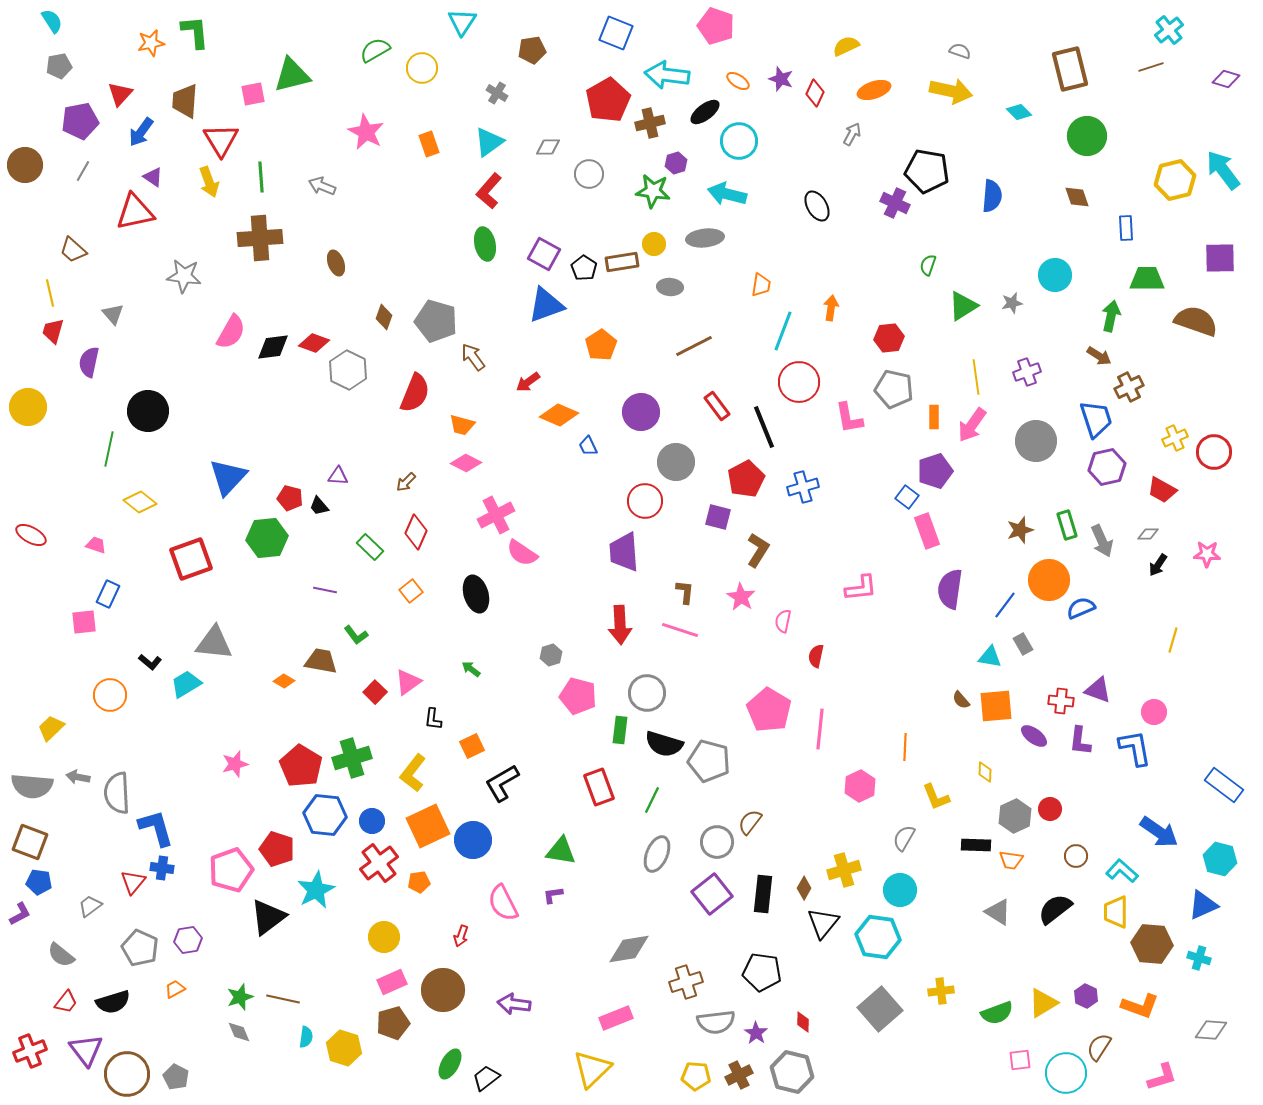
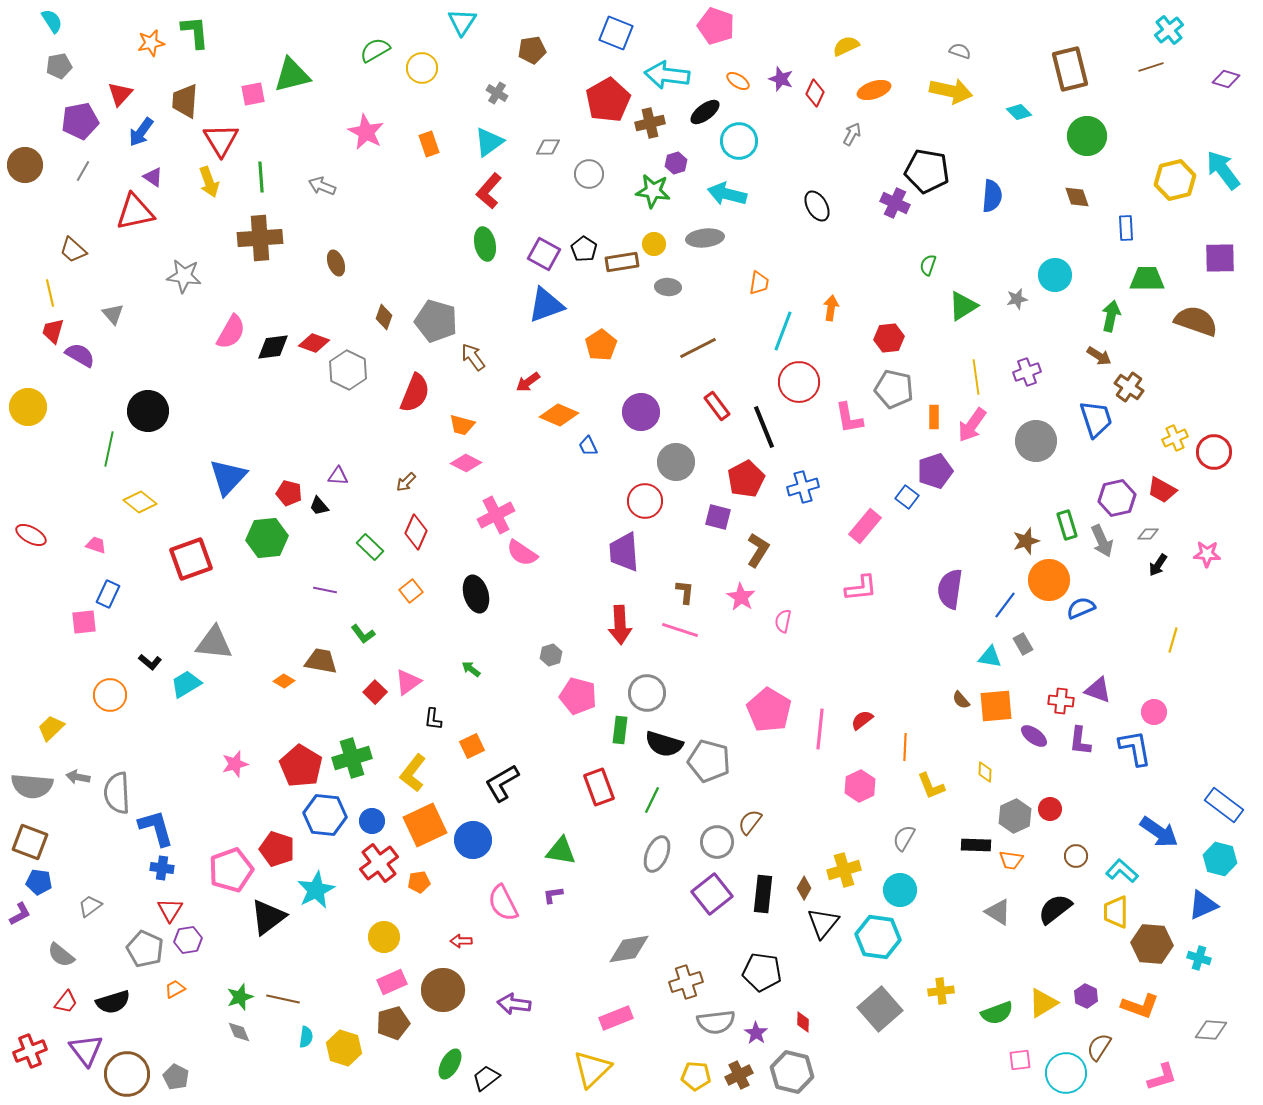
black pentagon at (584, 268): moved 19 px up
orange trapezoid at (761, 285): moved 2 px left, 2 px up
gray ellipse at (670, 287): moved 2 px left
gray star at (1012, 303): moved 5 px right, 4 px up
brown line at (694, 346): moved 4 px right, 2 px down
purple semicircle at (89, 362): moved 9 px left, 7 px up; rotated 108 degrees clockwise
brown cross at (1129, 387): rotated 28 degrees counterclockwise
purple hexagon at (1107, 467): moved 10 px right, 31 px down
red pentagon at (290, 498): moved 1 px left, 5 px up
brown star at (1020, 530): moved 6 px right, 11 px down
pink rectangle at (927, 531): moved 62 px left, 5 px up; rotated 60 degrees clockwise
green L-shape at (356, 635): moved 7 px right, 1 px up
red semicircle at (816, 656): moved 46 px right, 64 px down; rotated 40 degrees clockwise
blue rectangle at (1224, 785): moved 20 px down
yellow L-shape at (936, 797): moved 5 px left, 11 px up
orange square at (428, 826): moved 3 px left, 1 px up
red triangle at (133, 882): moved 37 px right, 28 px down; rotated 8 degrees counterclockwise
red arrow at (461, 936): moved 5 px down; rotated 70 degrees clockwise
gray pentagon at (140, 948): moved 5 px right, 1 px down
